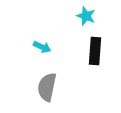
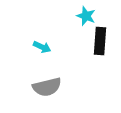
black rectangle: moved 5 px right, 10 px up
gray semicircle: rotated 116 degrees counterclockwise
